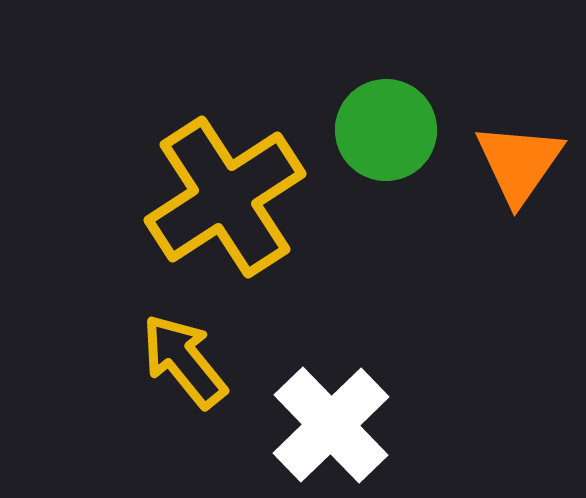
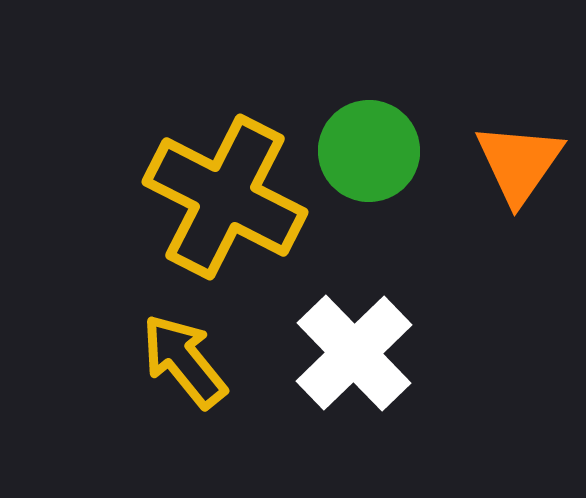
green circle: moved 17 px left, 21 px down
yellow cross: rotated 30 degrees counterclockwise
white cross: moved 23 px right, 72 px up
